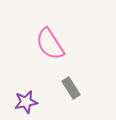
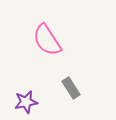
pink semicircle: moved 3 px left, 4 px up
